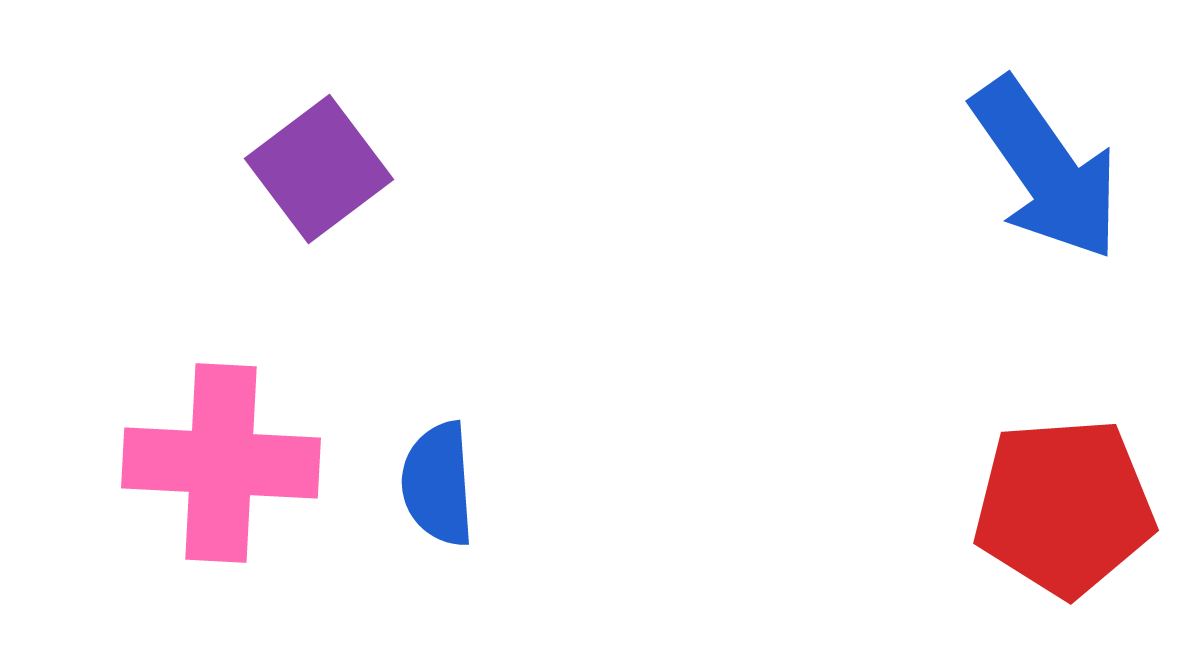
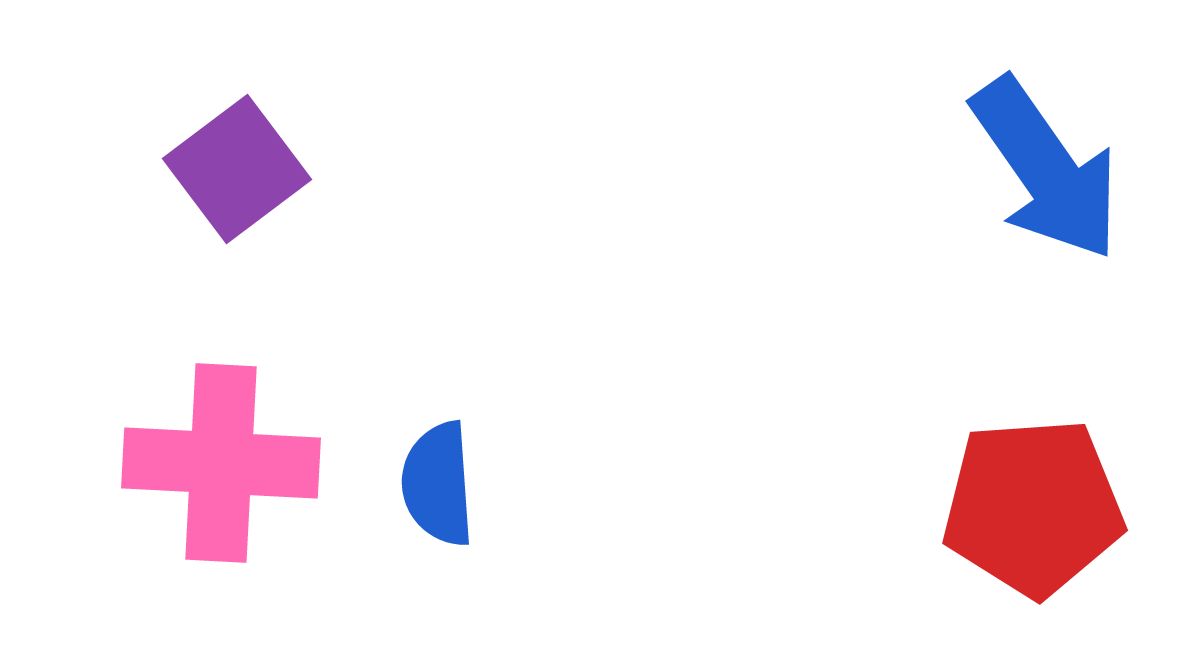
purple square: moved 82 px left
red pentagon: moved 31 px left
